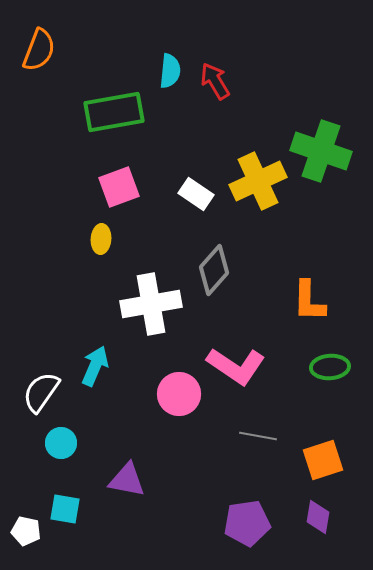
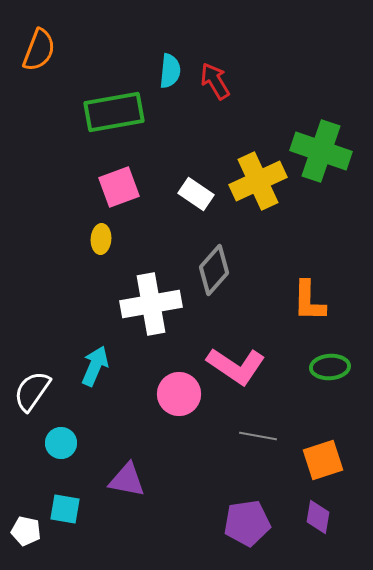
white semicircle: moved 9 px left, 1 px up
